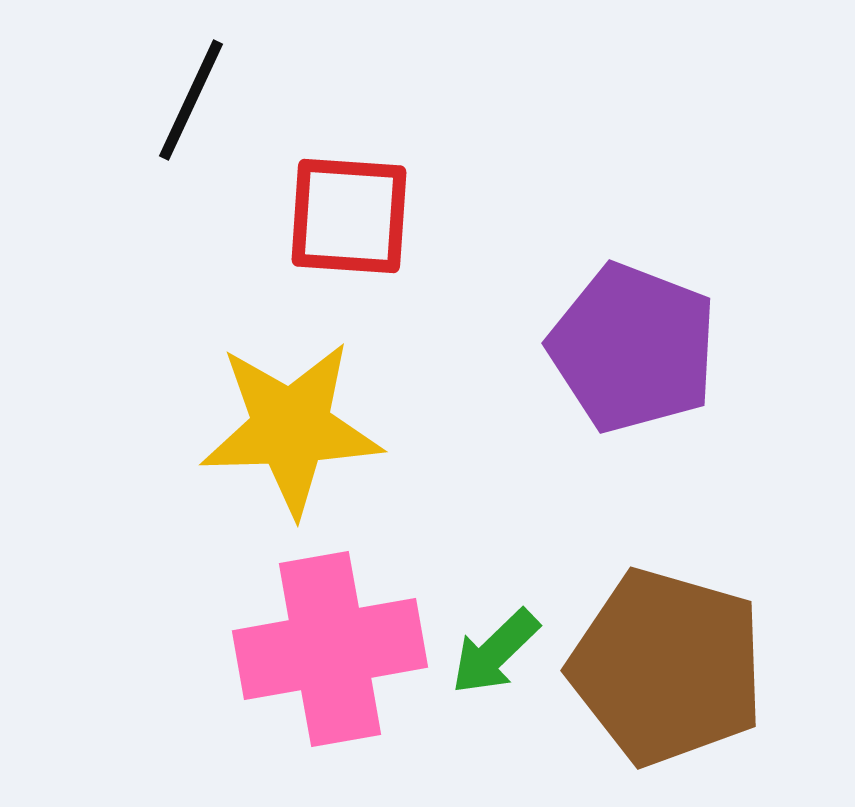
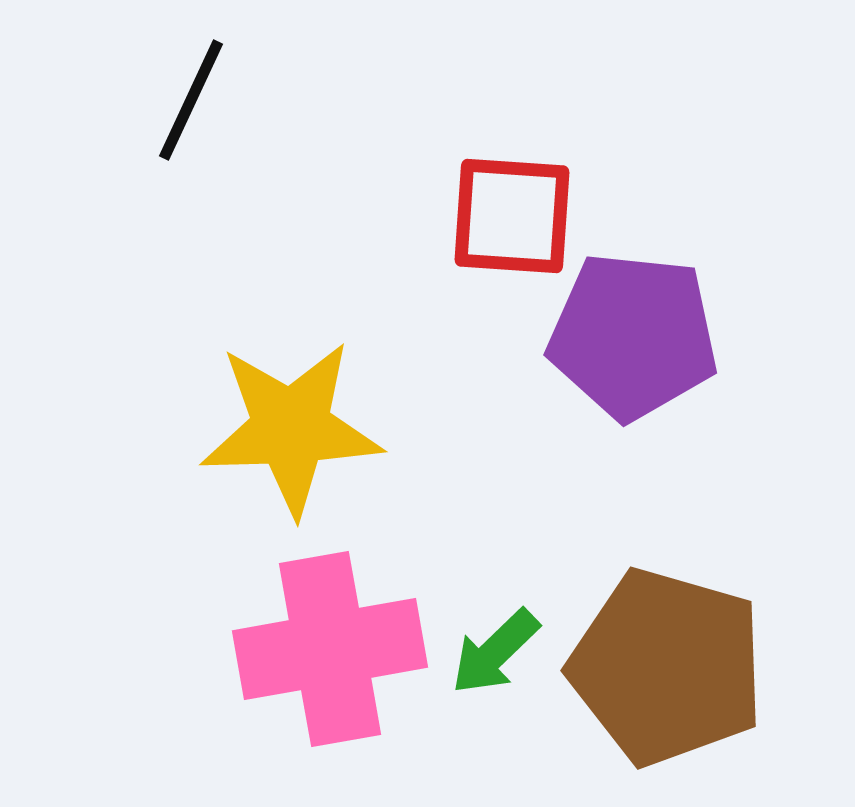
red square: moved 163 px right
purple pentagon: moved 12 px up; rotated 15 degrees counterclockwise
